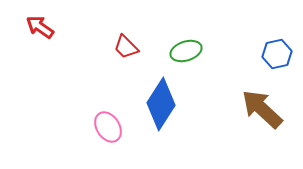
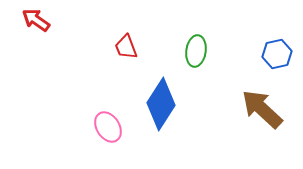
red arrow: moved 4 px left, 7 px up
red trapezoid: rotated 24 degrees clockwise
green ellipse: moved 10 px right; rotated 64 degrees counterclockwise
